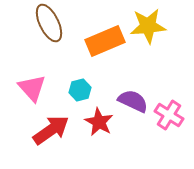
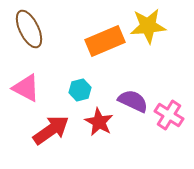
brown ellipse: moved 20 px left, 6 px down
pink triangle: moved 6 px left; rotated 20 degrees counterclockwise
